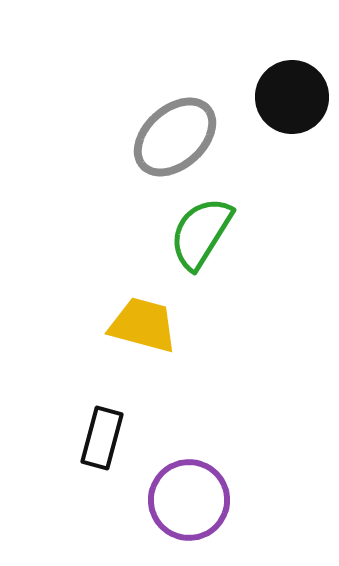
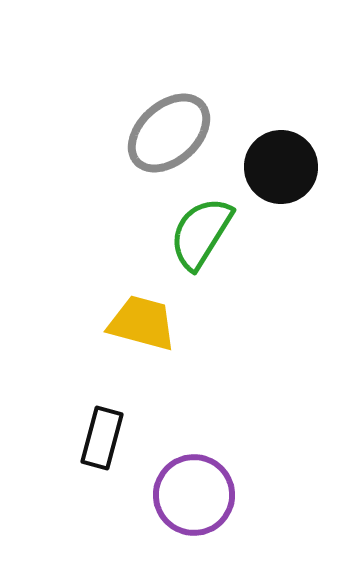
black circle: moved 11 px left, 70 px down
gray ellipse: moved 6 px left, 4 px up
yellow trapezoid: moved 1 px left, 2 px up
purple circle: moved 5 px right, 5 px up
